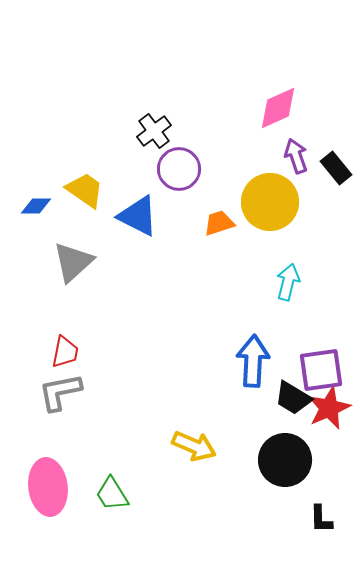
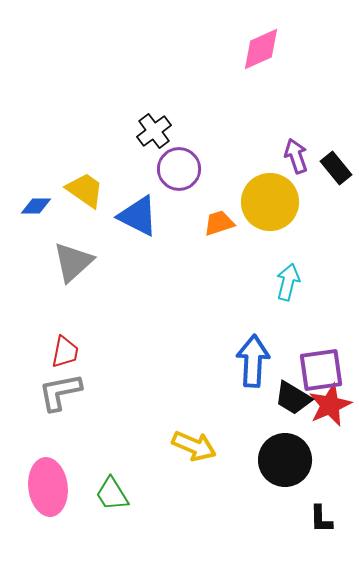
pink diamond: moved 17 px left, 59 px up
red star: moved 1 px right, 3 px up
